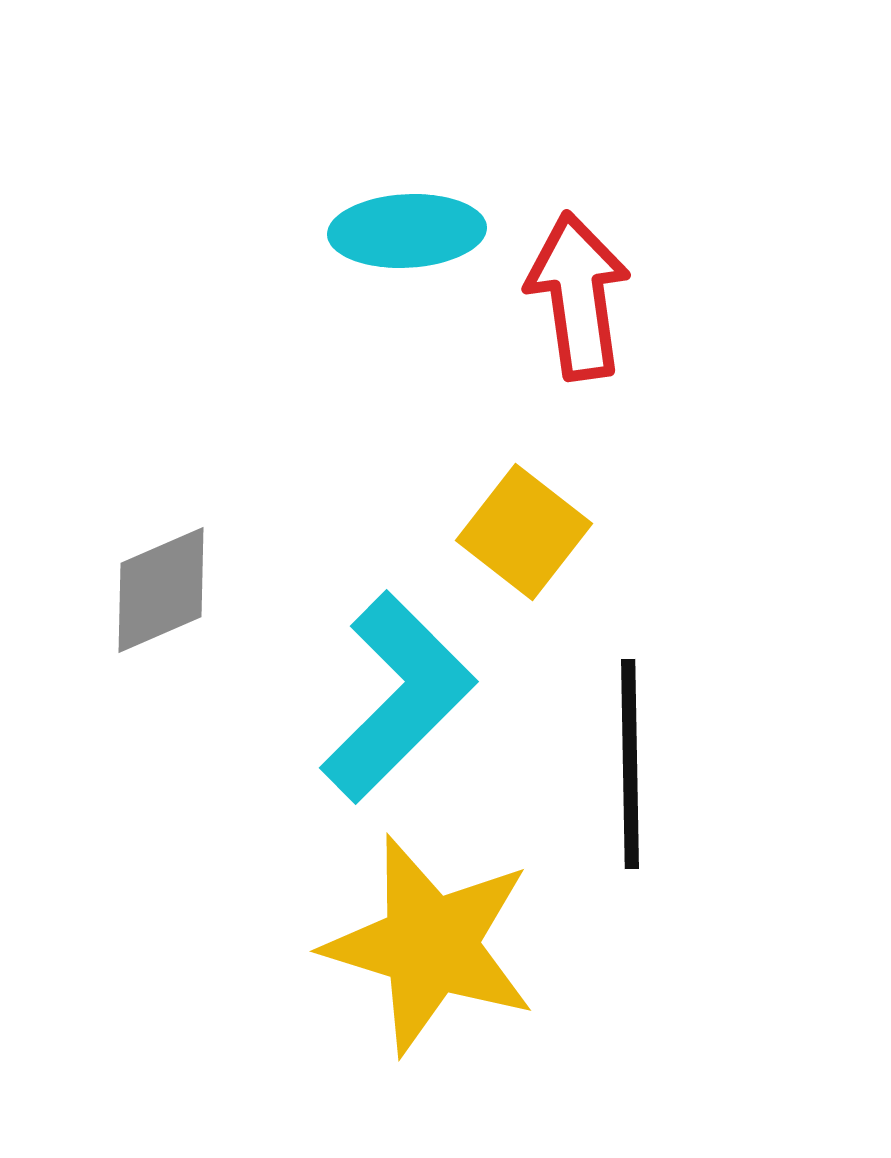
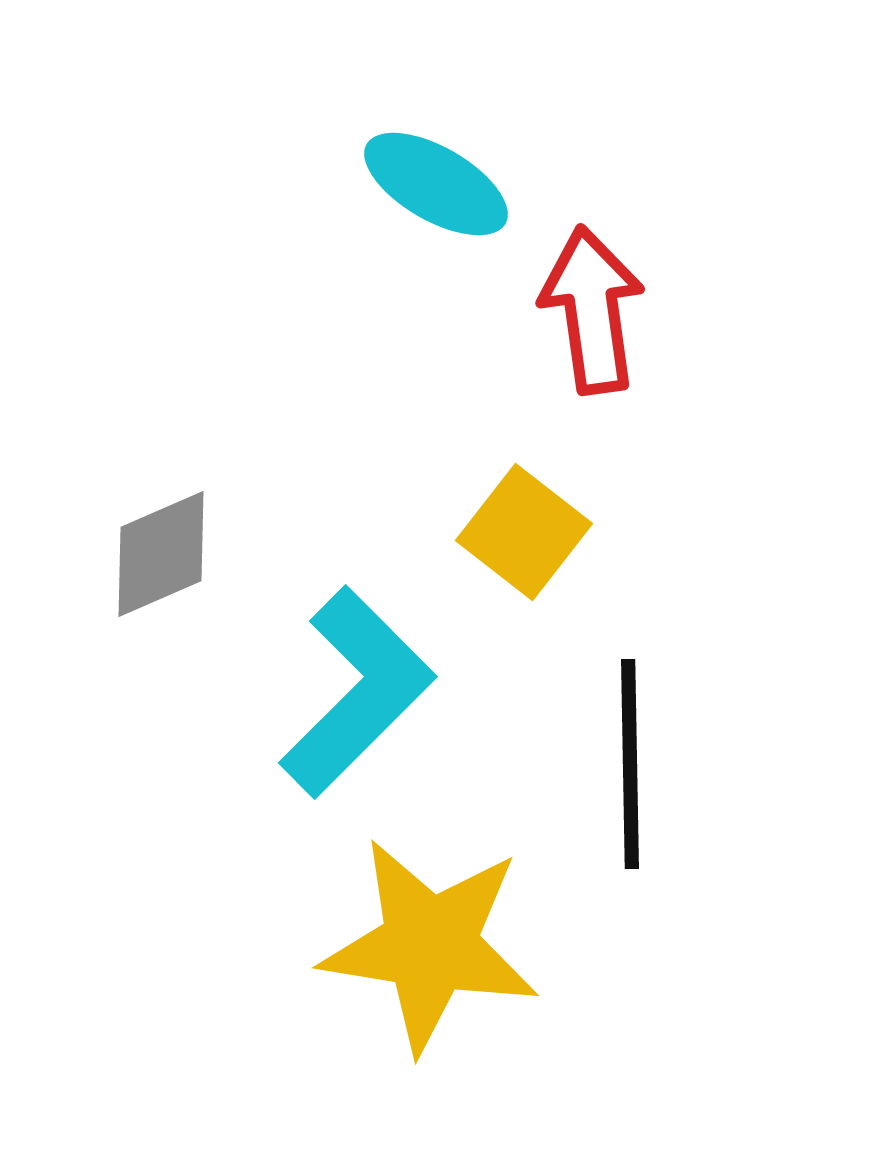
cyan ellipse: moved 29 px right, 47 px up; rotated 33 degrees clockwise
red arrow: moved 14 px right, 14 px down
gray diamond: moved 36 px up
cyan L-shape: moved 41 px left, 5 px up
yellow star: rotated 8 degrees counterclockwise
